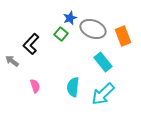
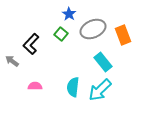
blue star: moved 1 px left, 4 px up; rotated 16 degrees counterclockwise
gray ellipse: rotated 45 degrees counterclockwise
orange rectangle: moved 1 px up
pink semicircle: rotated 72 degrees counterclockwise
cyan arrow: moved 3 px left, 4 px up
